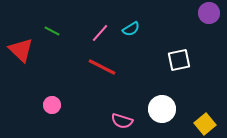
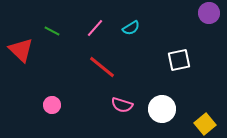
cyan semicircle: moved 1 px up
pink line: moved 5 px left, 5 px up
red line: rotated 12 degrees clockwise
pink semicircle: moved 16 px up
